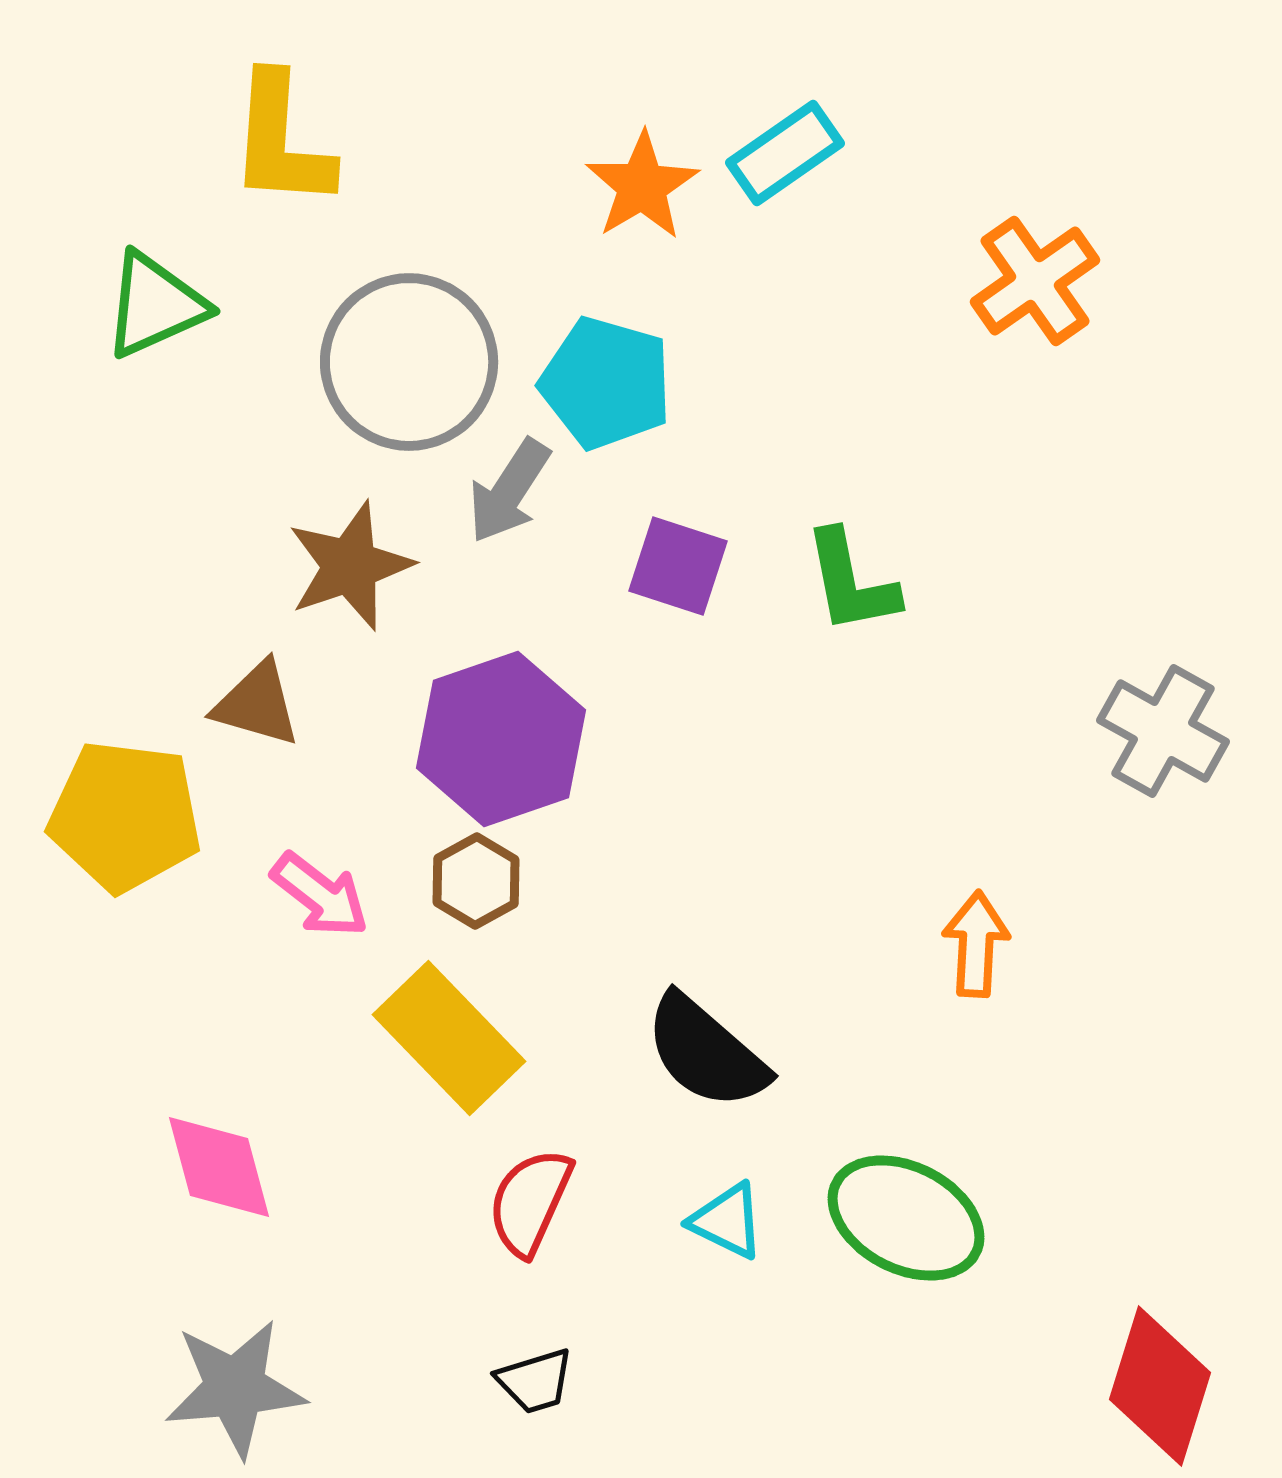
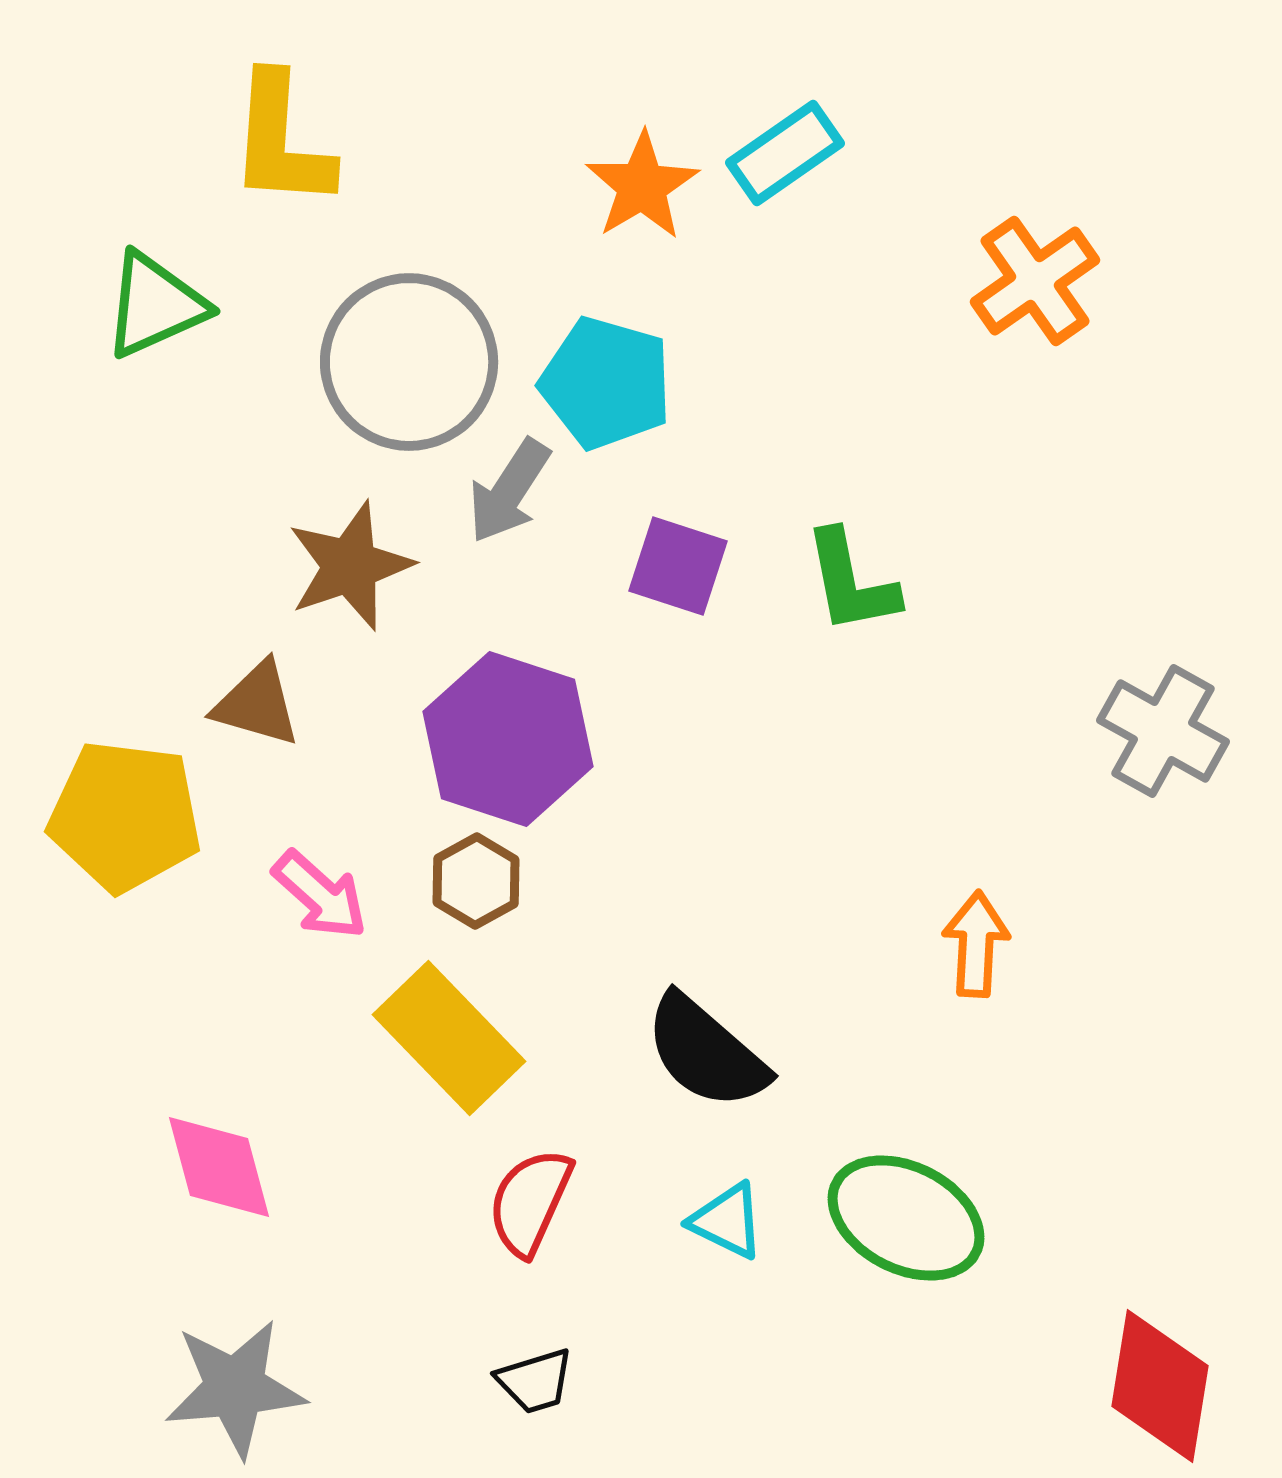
purple hexagon: moved 7 px right; rotated 23 degrees counterclockwise
pink arrow: rotated 4 degrees clockwise
red diamond: rotated 8 degrees counterclockwise
